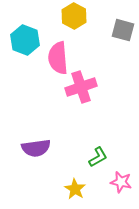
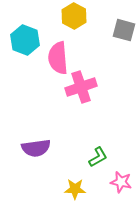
gray square: moved 1 px right
yellow star: rotated 30 degrees counterclockwise
